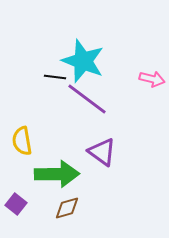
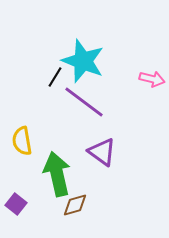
black line: rotated 65 degrees counterclockwise
purple line: moved 3 px left, 3 px down
green arrow: rotated 102 degrees counterclockwise
brown diamond: moved 8 px right, 3 px up
